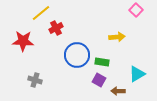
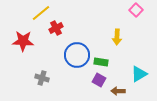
yellow arrow: rotated 98 degrees clockwise
green rectangle: moved 1 px left
cyan triangle: moved 2 px right
gray cross: moved 7 px right, 2 px up
